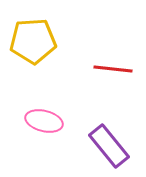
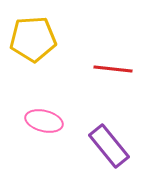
yellow pentagon: moved 2 px up
